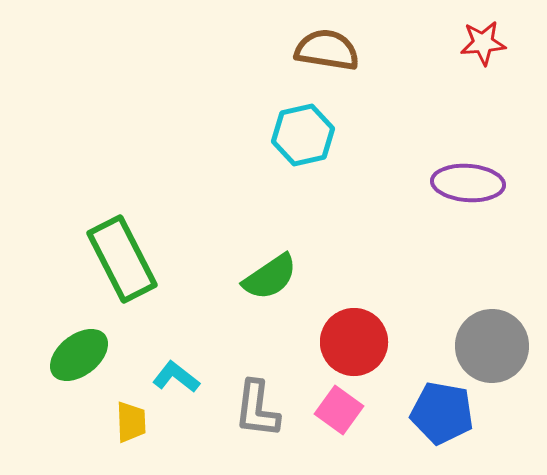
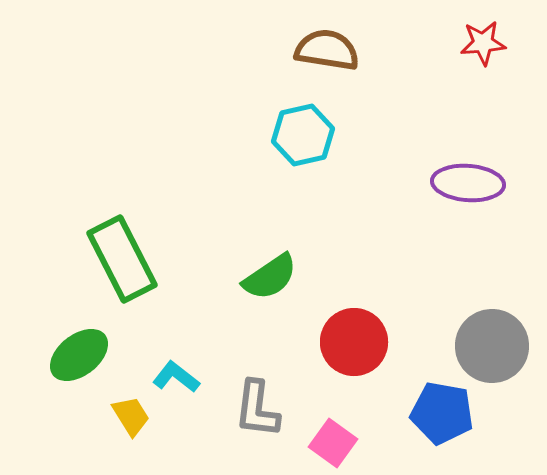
pink square: moved 6 px left, 33 px down
yellow trapezoid: moved 6 px up; rotated 30 degrees counterclockwise
